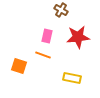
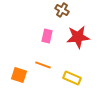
brown cross: moved 1 px right
orange line: moved 10 px down
orange square: moved 9 px down
yellow rectangle: rotated 12 degrees clockwise
